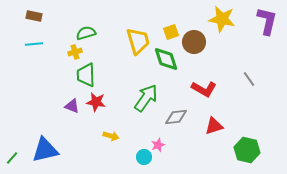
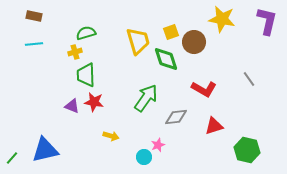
red star: moved 2 px left
